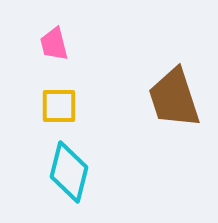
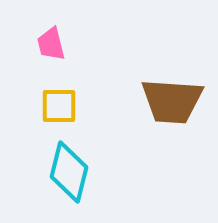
pink trapezoid: moved 3 px left
brown trapezoid: moved 2 px left, 3 px down; rotated 68 degrees counterclockwise
